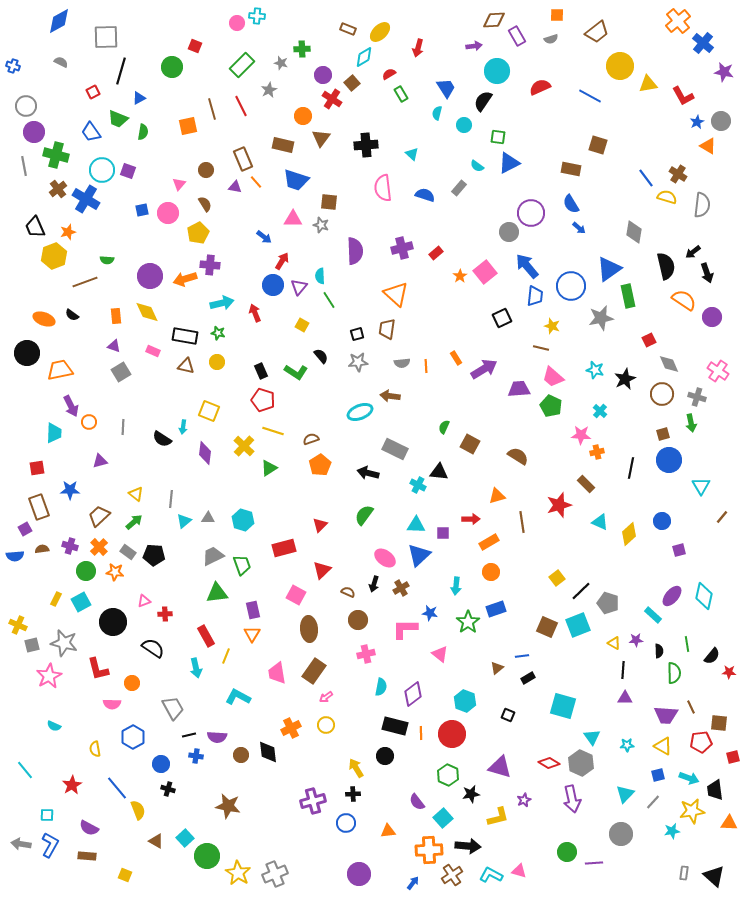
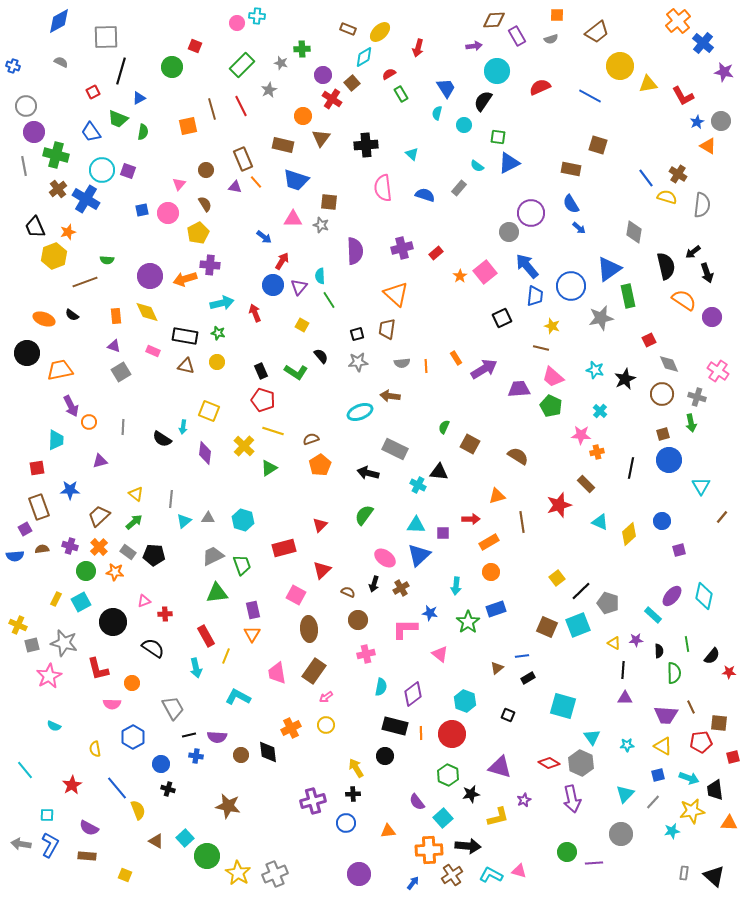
cyan trapezoid at (54, 433): moved 2 px right, 7 px down
